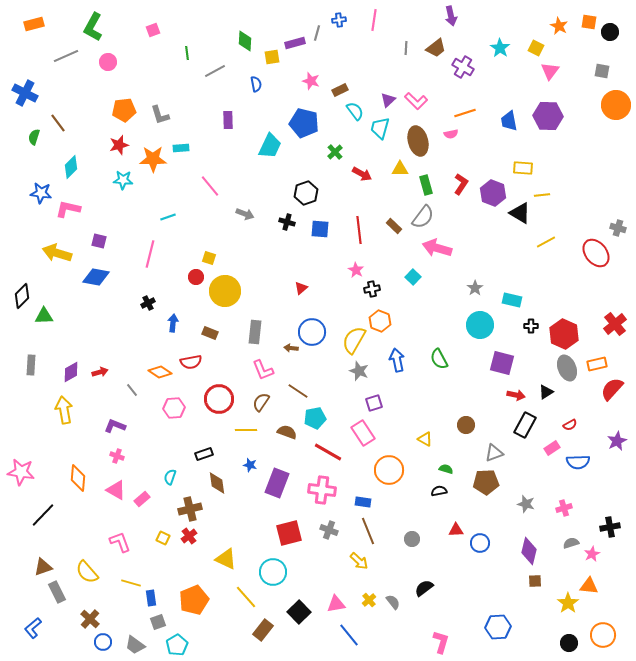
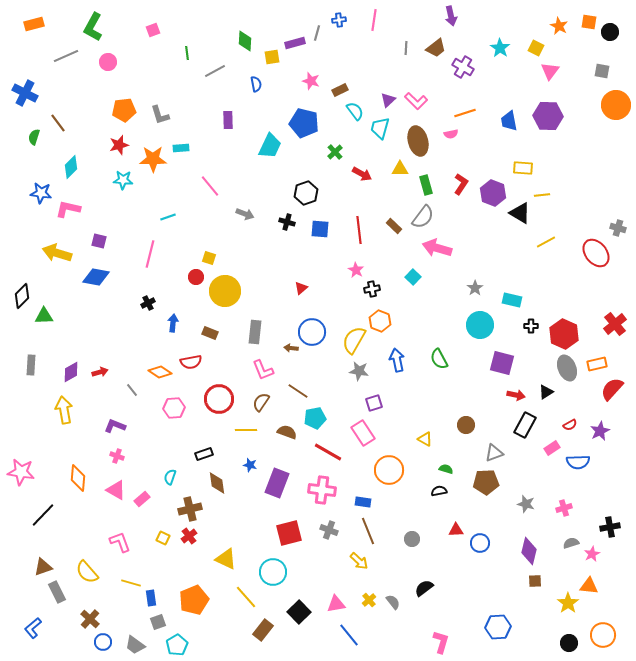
gray star at (359, 371): rotated 12 degrees counterclockwise
purple star at (617, 441): moved 17 px left, 10 px up
